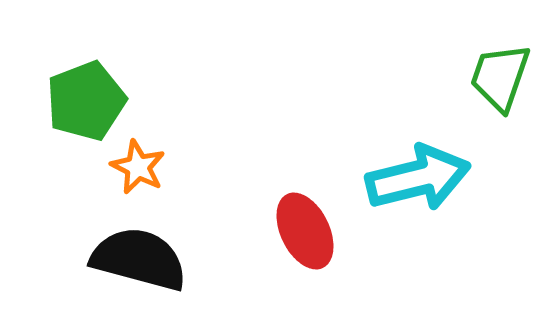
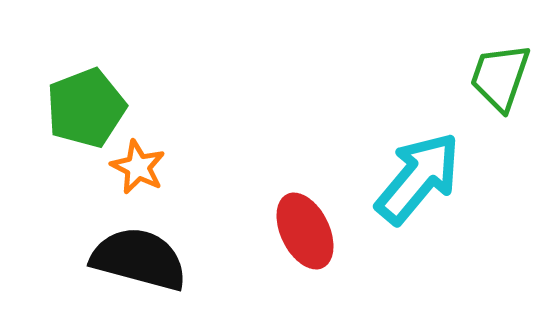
green pentagon: moved 7 px down
cyan arrow: rotated 36 degrees counterclockwise
